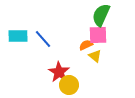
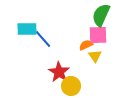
cyan rectangle: moved 9 px right, 7 px up
yellow triangle: rotated 16 degrees clockwise
yellow circle: moved 2 px right, 1 px down
